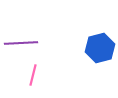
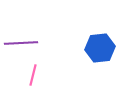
blue hexagon: rotated 8 degrees clockwise
